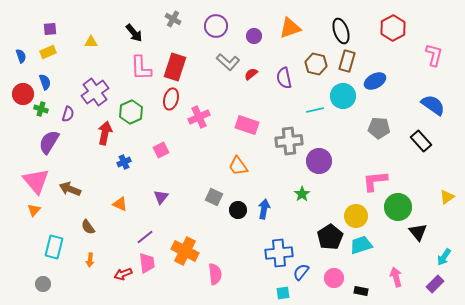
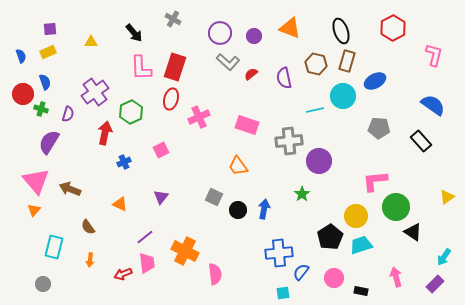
purple circle at (216, 26): moved 4 px right, 7 px down
orange triangle at (290, 28): rotated 40 degrees clockwise
green circle at (398, 207): moved 2 px left
black triangle at (418, 232): moved 5 px left; rotated 18 degrees counterclockwise
